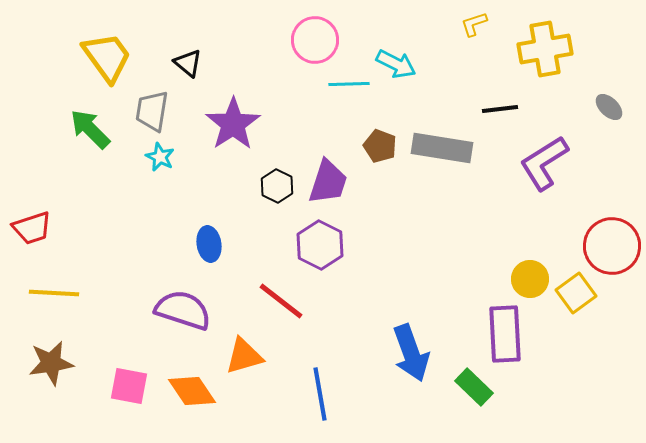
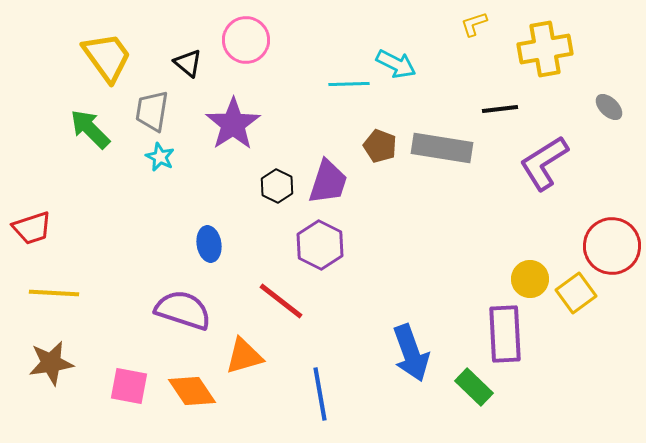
pink circle: moved 69 px left
